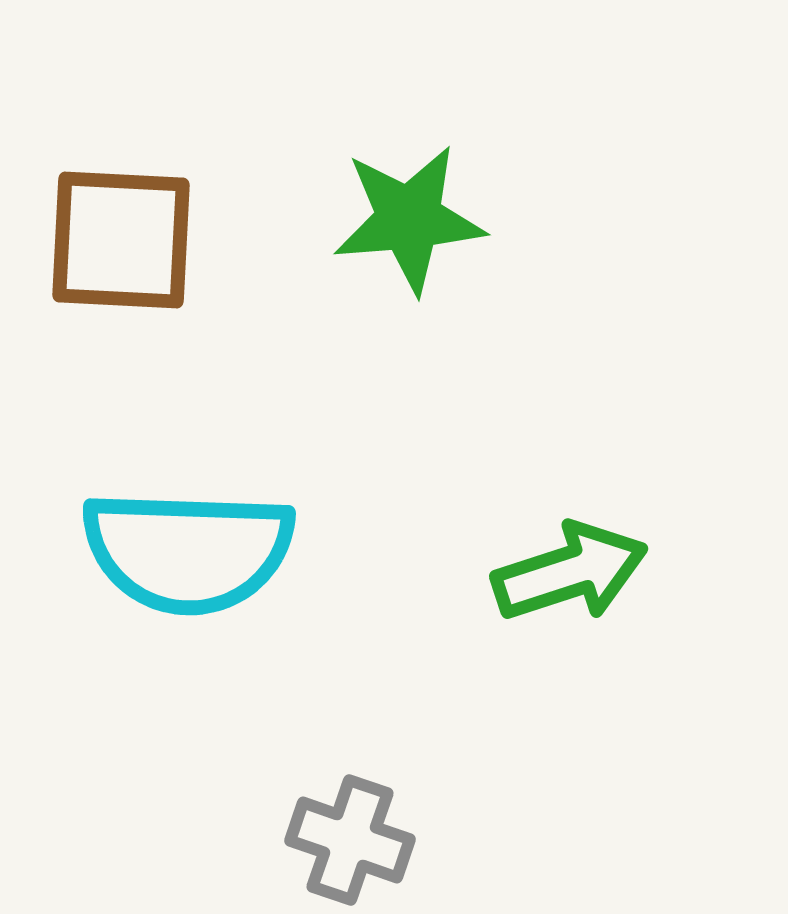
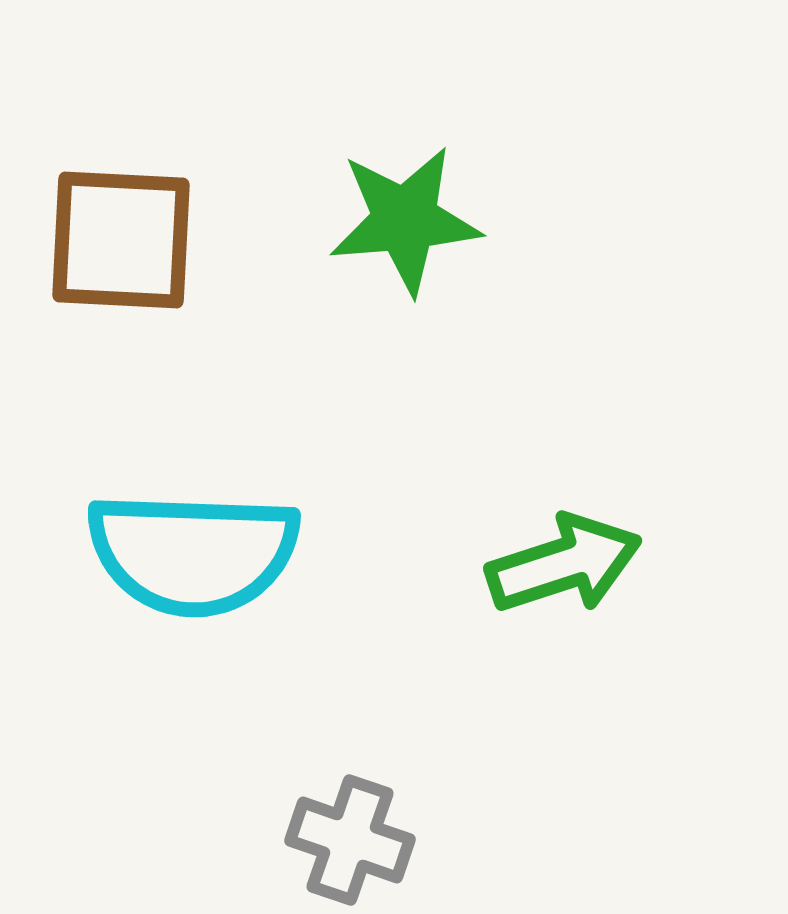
green star: moved 4 px left, 1 px down
cyan semicircle: moved 5 px right, 2 px down
green arrow: moved 6 px left, 8 px up
